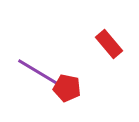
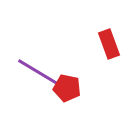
red rectangle: rotated 20 degrees clockwise
